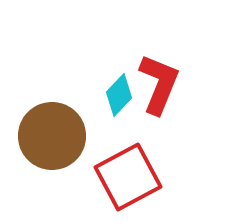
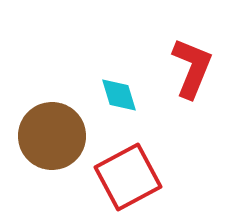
red L-shape: moved 33 px right, 16 px up
cyan diamond: rotated 60 degrees counterclockwise
